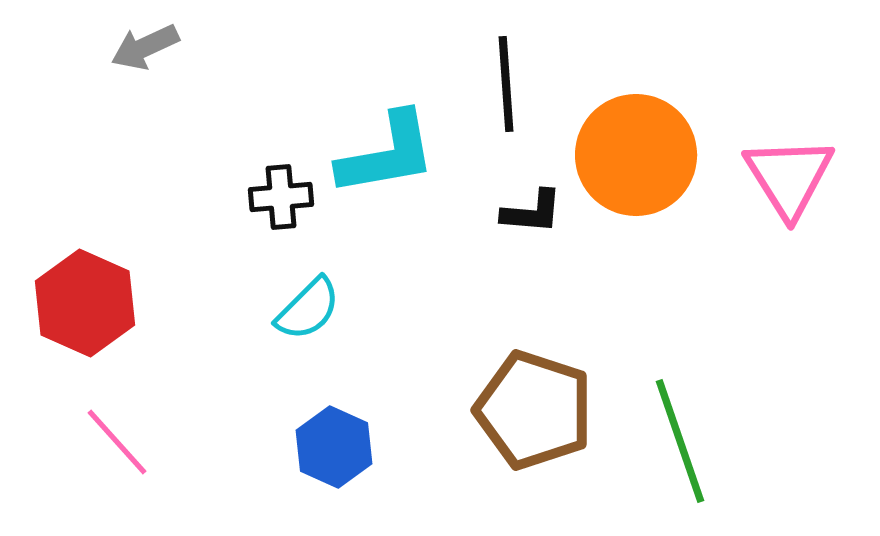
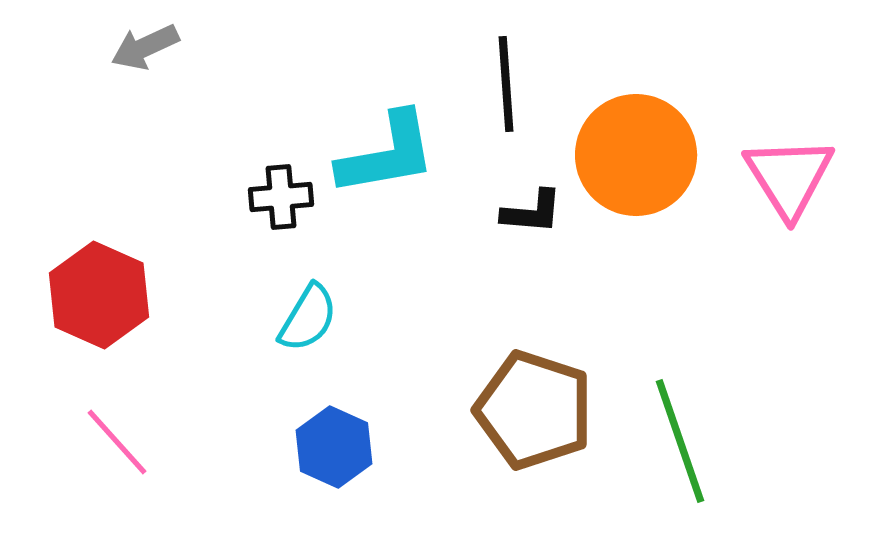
red hexagon: moved 14 px right, 8 px up
cyan semicircle: moved 9 px down; rotated 14 degrees counterclockwise
